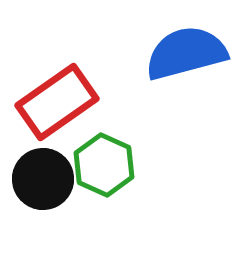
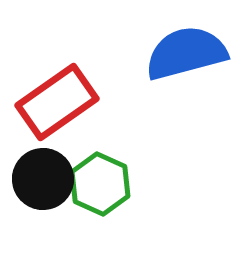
green hexagon: moved 4 px left, 19 px down
